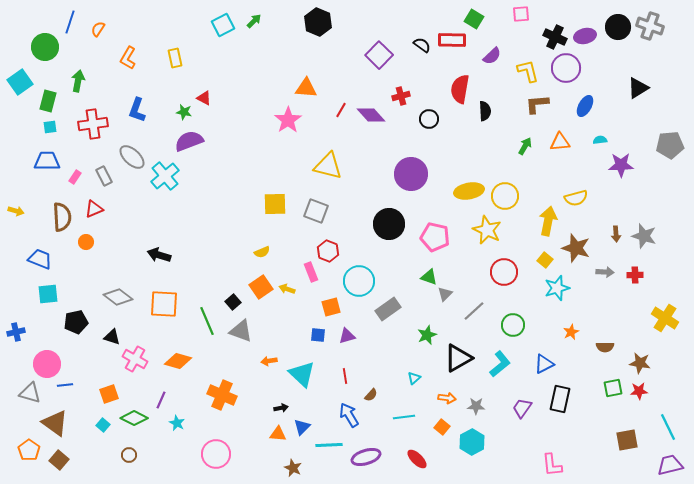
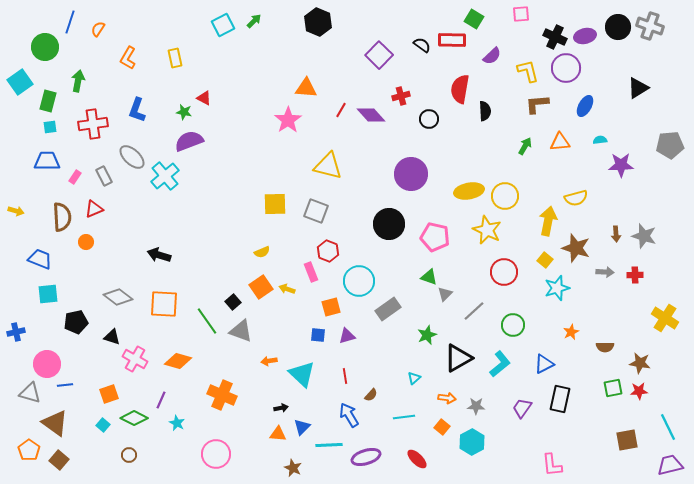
green line at (207, 321): rotated 12 degrees counterclockwise
